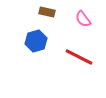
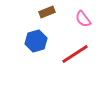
brown rectangle: rotated 35 degrees counterclockwise
red line: moved 4 px left, 3 px up; rotated 60 degrees counterclockwise
